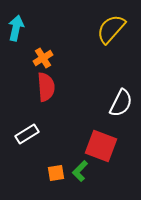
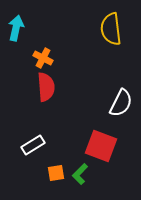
yellow semicircle: rotated 48 degrees counterclockwise
orange cross: rotated 30 degrees counterclockwise
white rectangle: moved 6 px right, 11 px down
green L-shape: moved 3 px down
